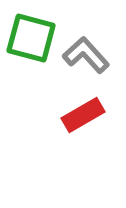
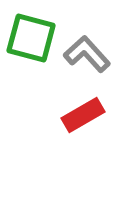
gray L-shape: moved 1 px right, 1 px up
